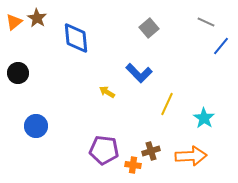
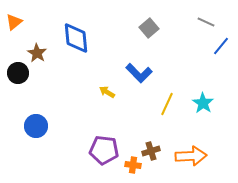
brown star: moved 35 px down
cyan star: moved 1 px left, 15 px up
